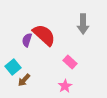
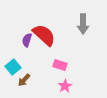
pink rectangle: moved 10 px left, 3 px down; rotated 24 degrees counterclockwise
